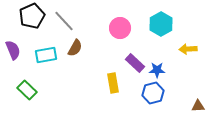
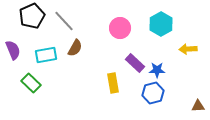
green rectangle: moved 4 px right, 7 px up
